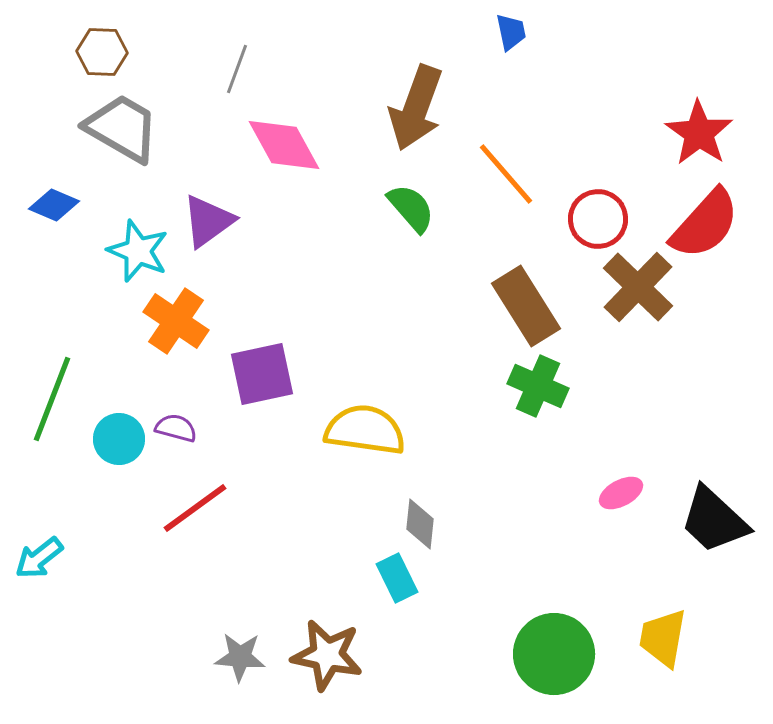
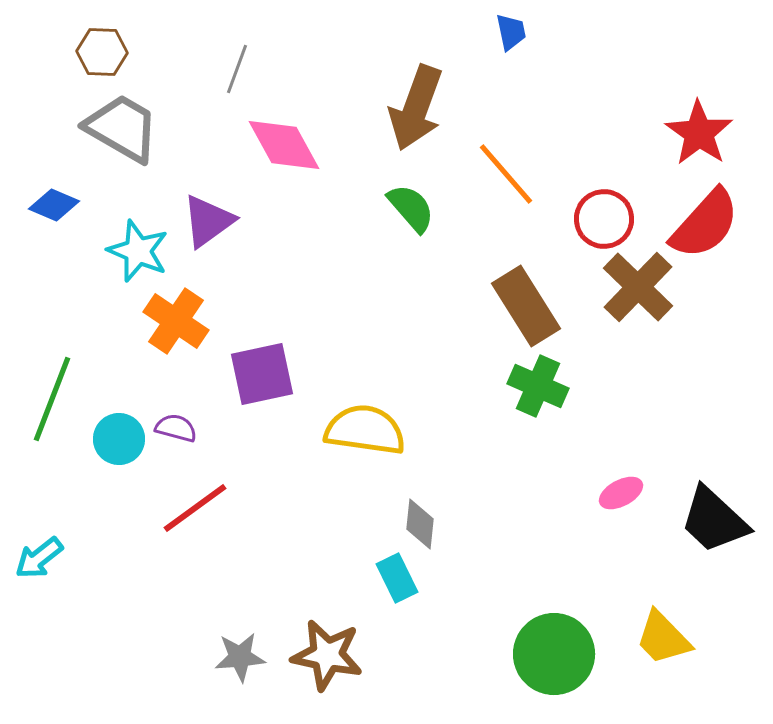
red circle: moved 6 px right
yellow trapezoid: rotated 54 degrees counterclockwise
gray star: rotated 9 degrees counterclockwise
